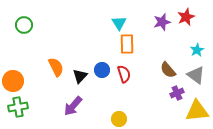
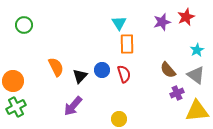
green cross: moved 2 px left; rotated 18 degrees counterclockwise
